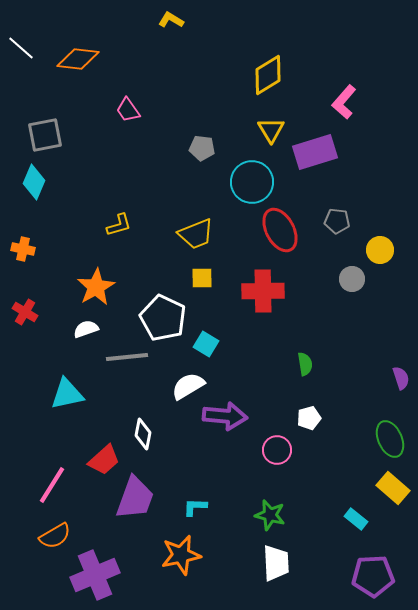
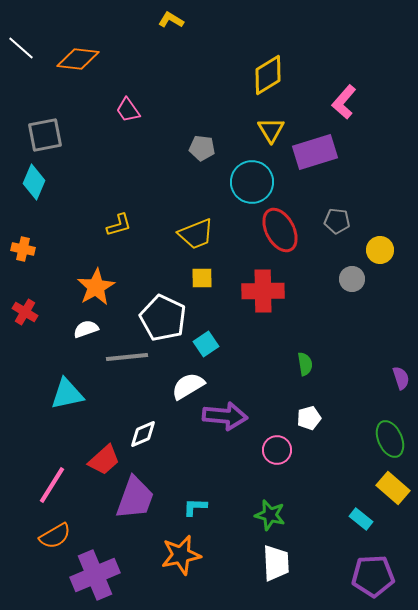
cyan square at (206, 344): rotated 25 degrees clockwise
white diamond at (143, 434): rotated 56 degrees clockwise
cyan rectangle at (356, 519): moved 5 px right
